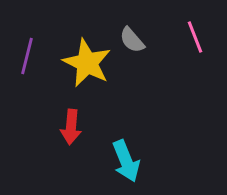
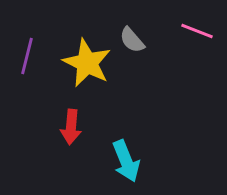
pink line: moved 2 px right, 6 px up; rotated 48 degrees counterclockwise
